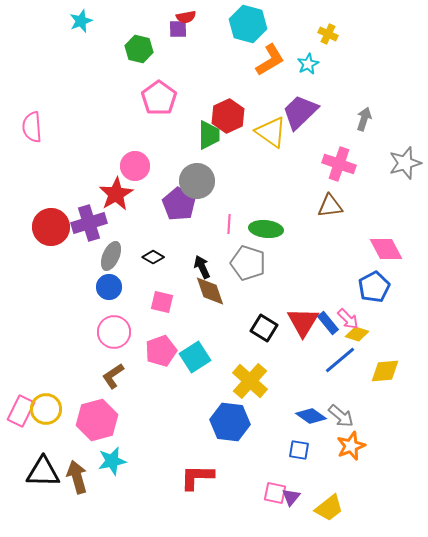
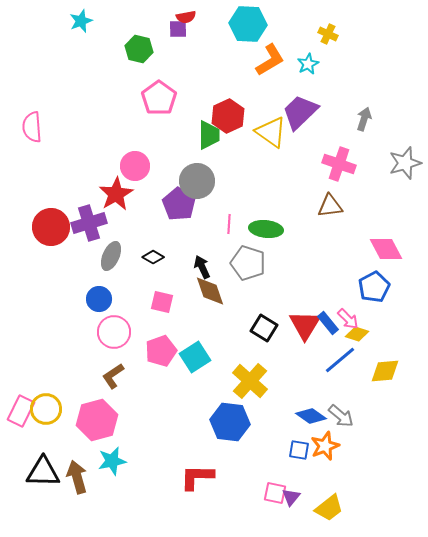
cyan hexagon at (248, 24): rotated 12 degrees counterclockwise
blue circle at (109, 287): moved 10 px left, 12 px down
red triangle at (303, 322): moved 2 px right, 3 px down
orange star at (351, 446): moved 26 px left
